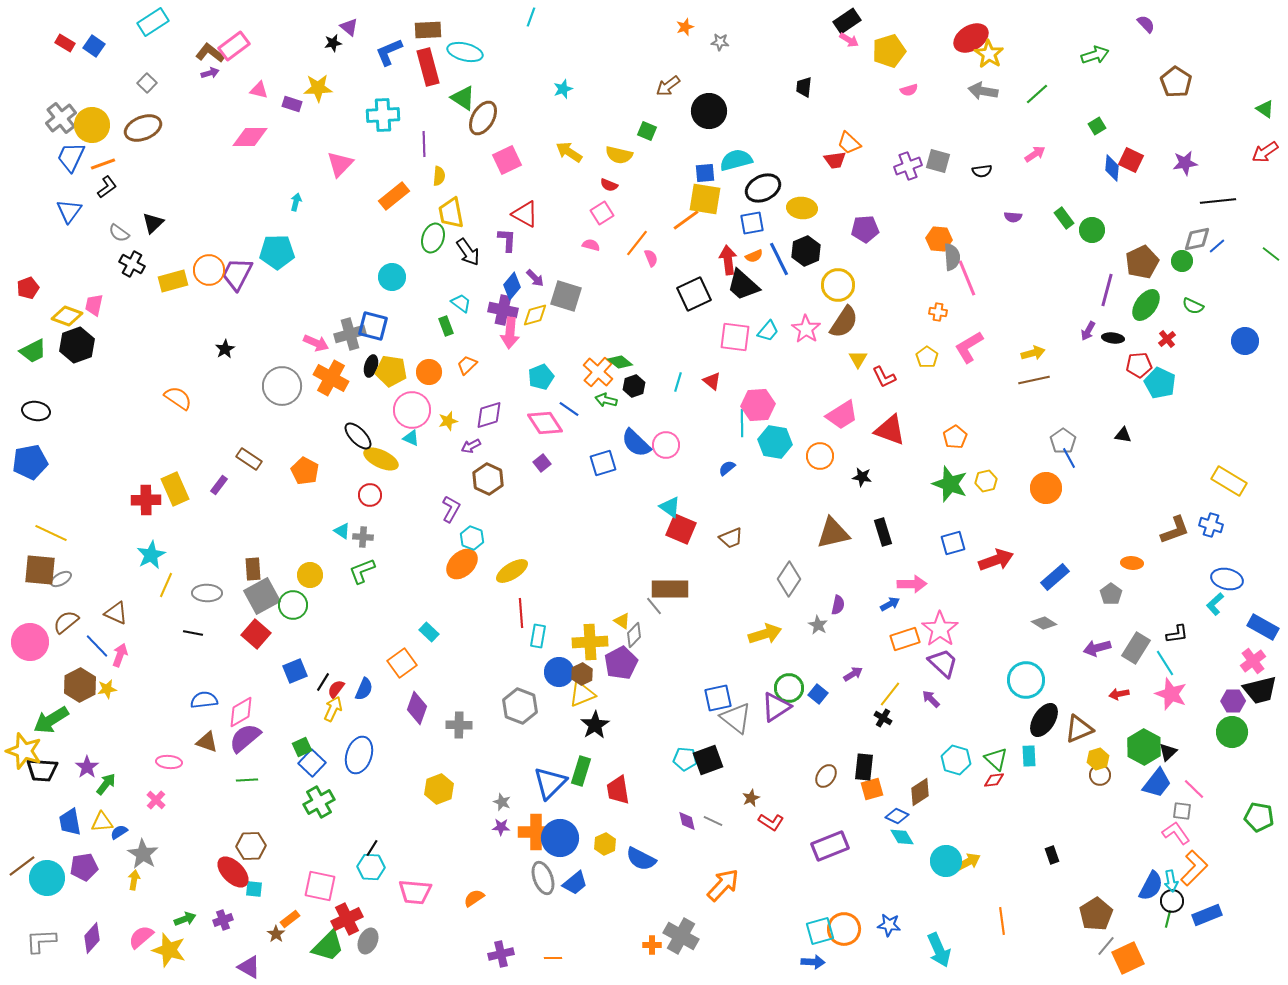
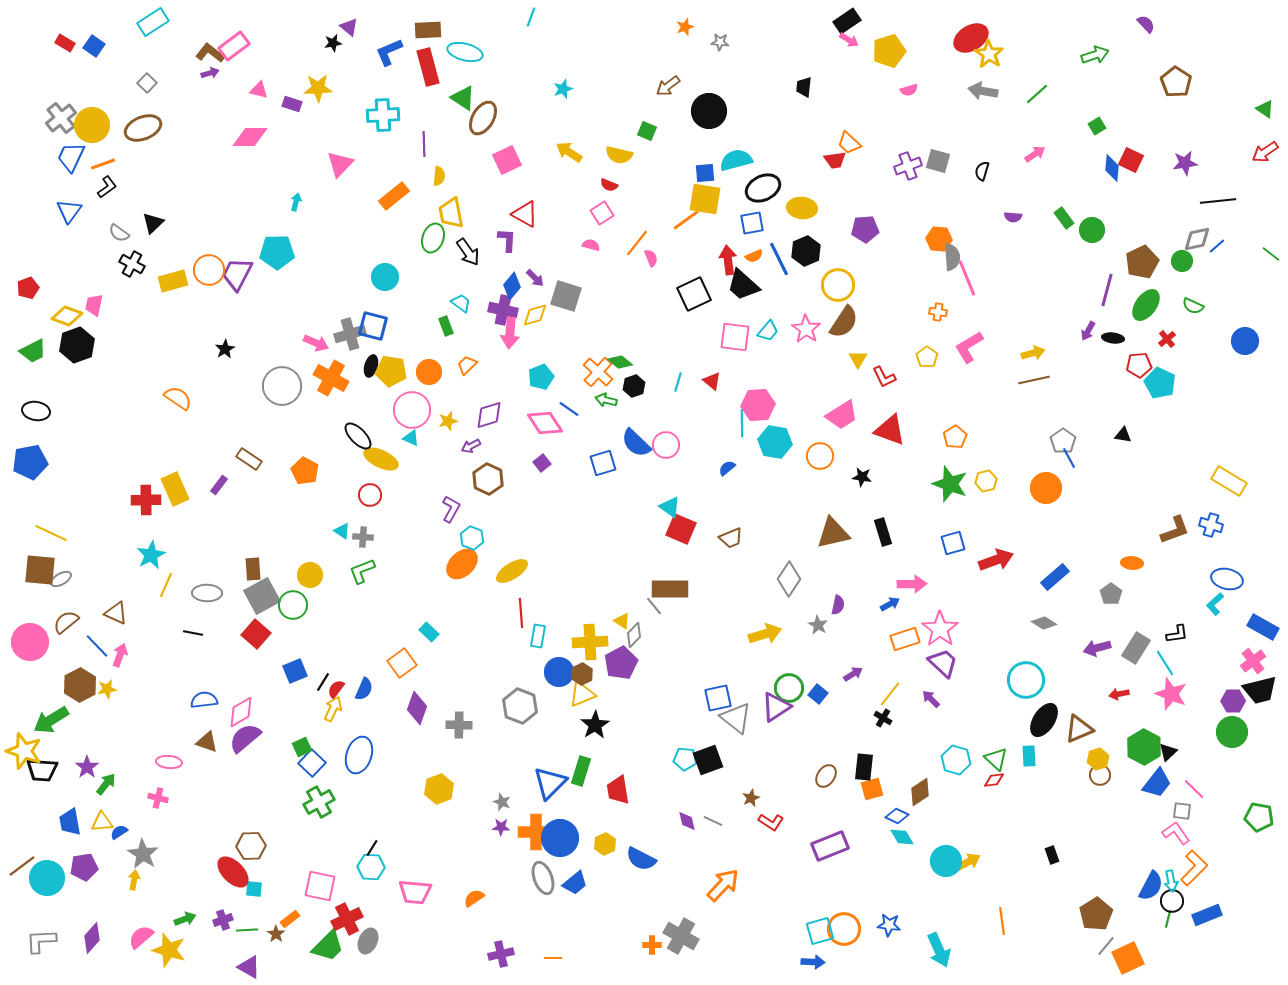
black semicircle at (982, 171): rotated 114 degrees clockwise
cyan circle at (392, 277): moved 7 px left
green line at (247, 780): moved 150 px down
pink cross at (156, 800): moved 2 px right, 2 px up; rotated 30 degrees counterclockwise
